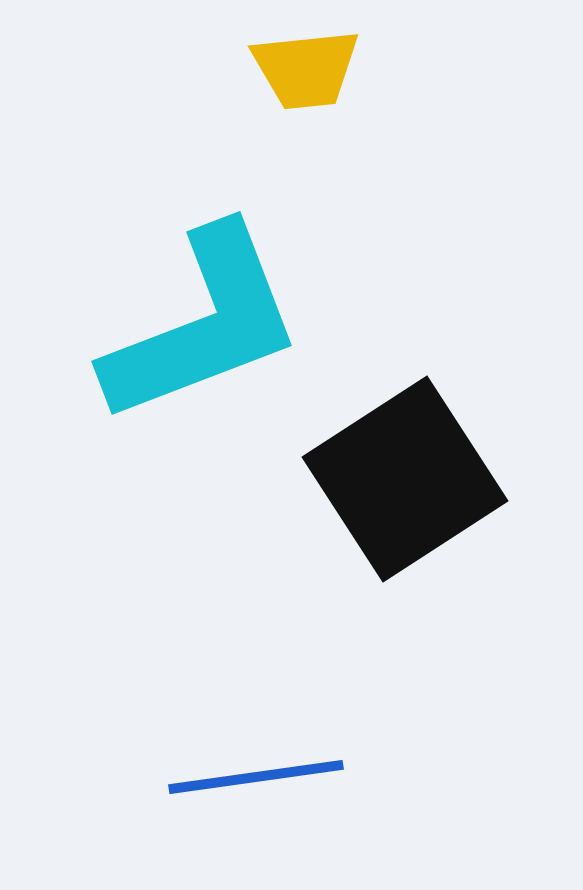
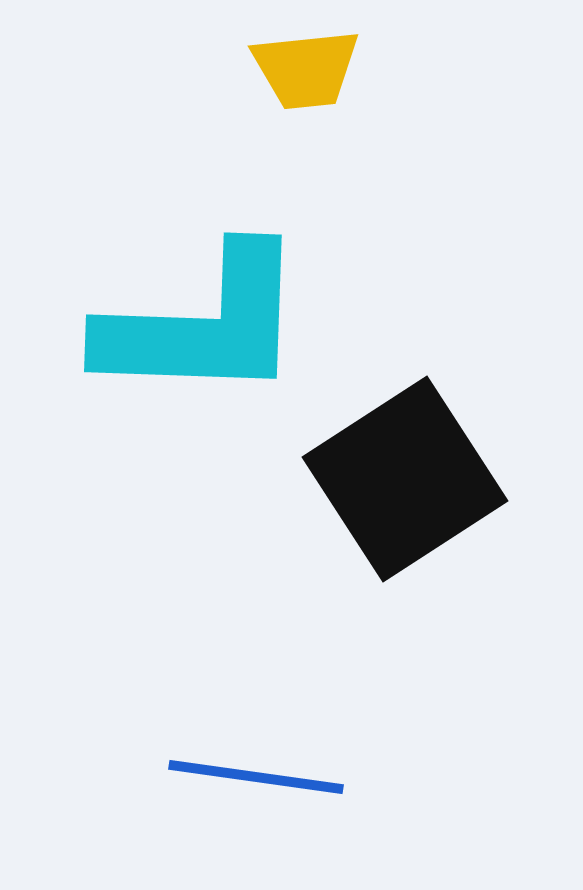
cyan L-shape: rotated 23 degrees clockwise
blue line: rotated 16 degrees clockwise
